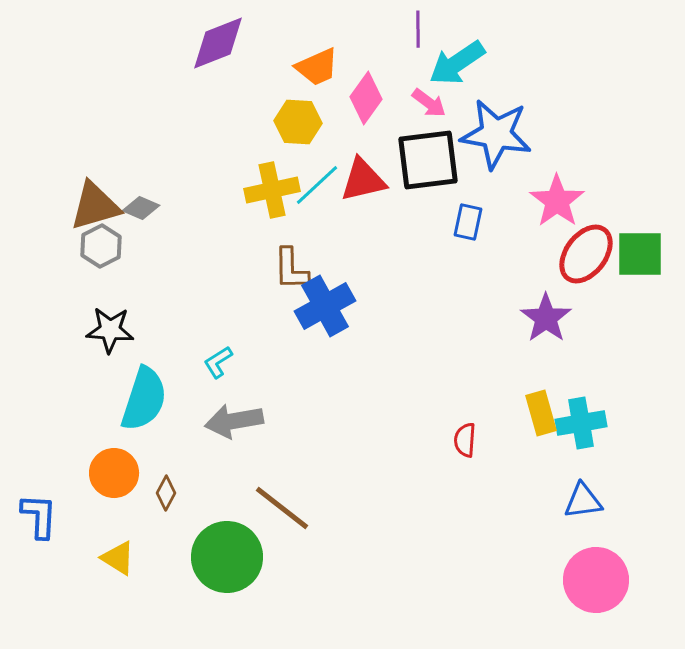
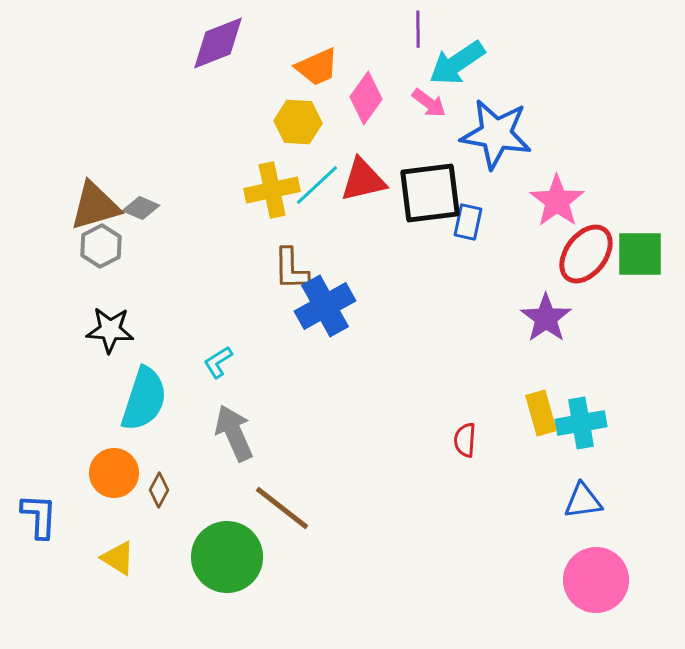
black square: moved 2 px right, 33 px down
gray arrow: moved 12 px down; rotated 76 degrees clockwise
brown diamond: moved 7 px left, 3 px up
